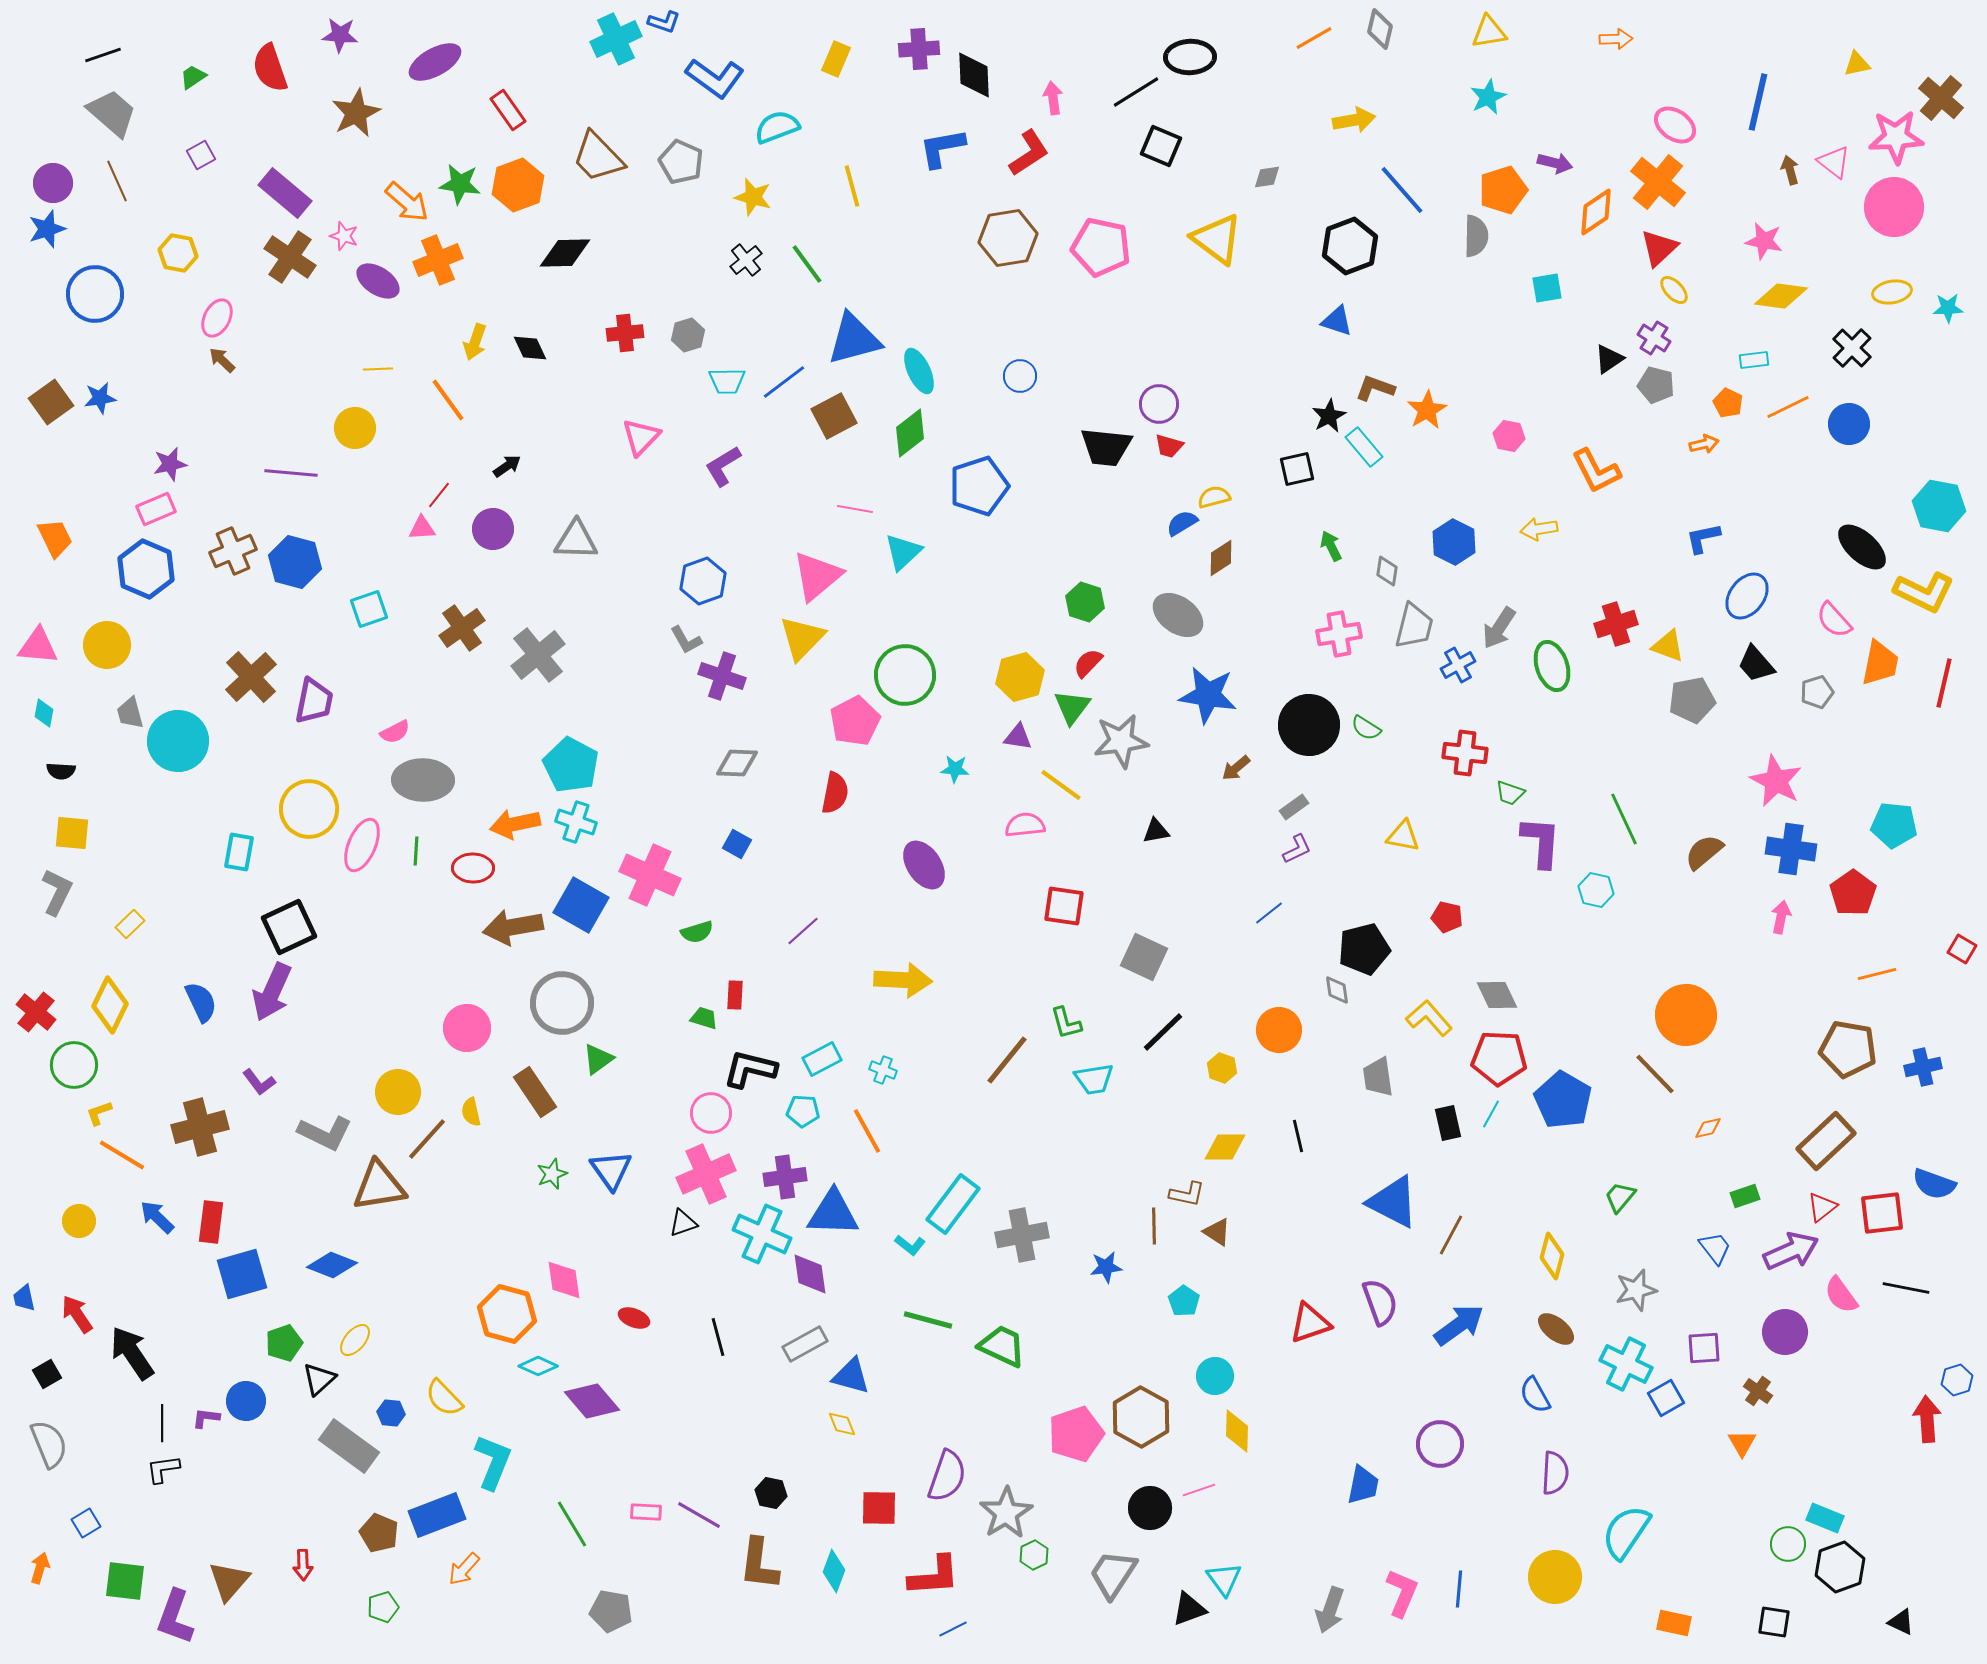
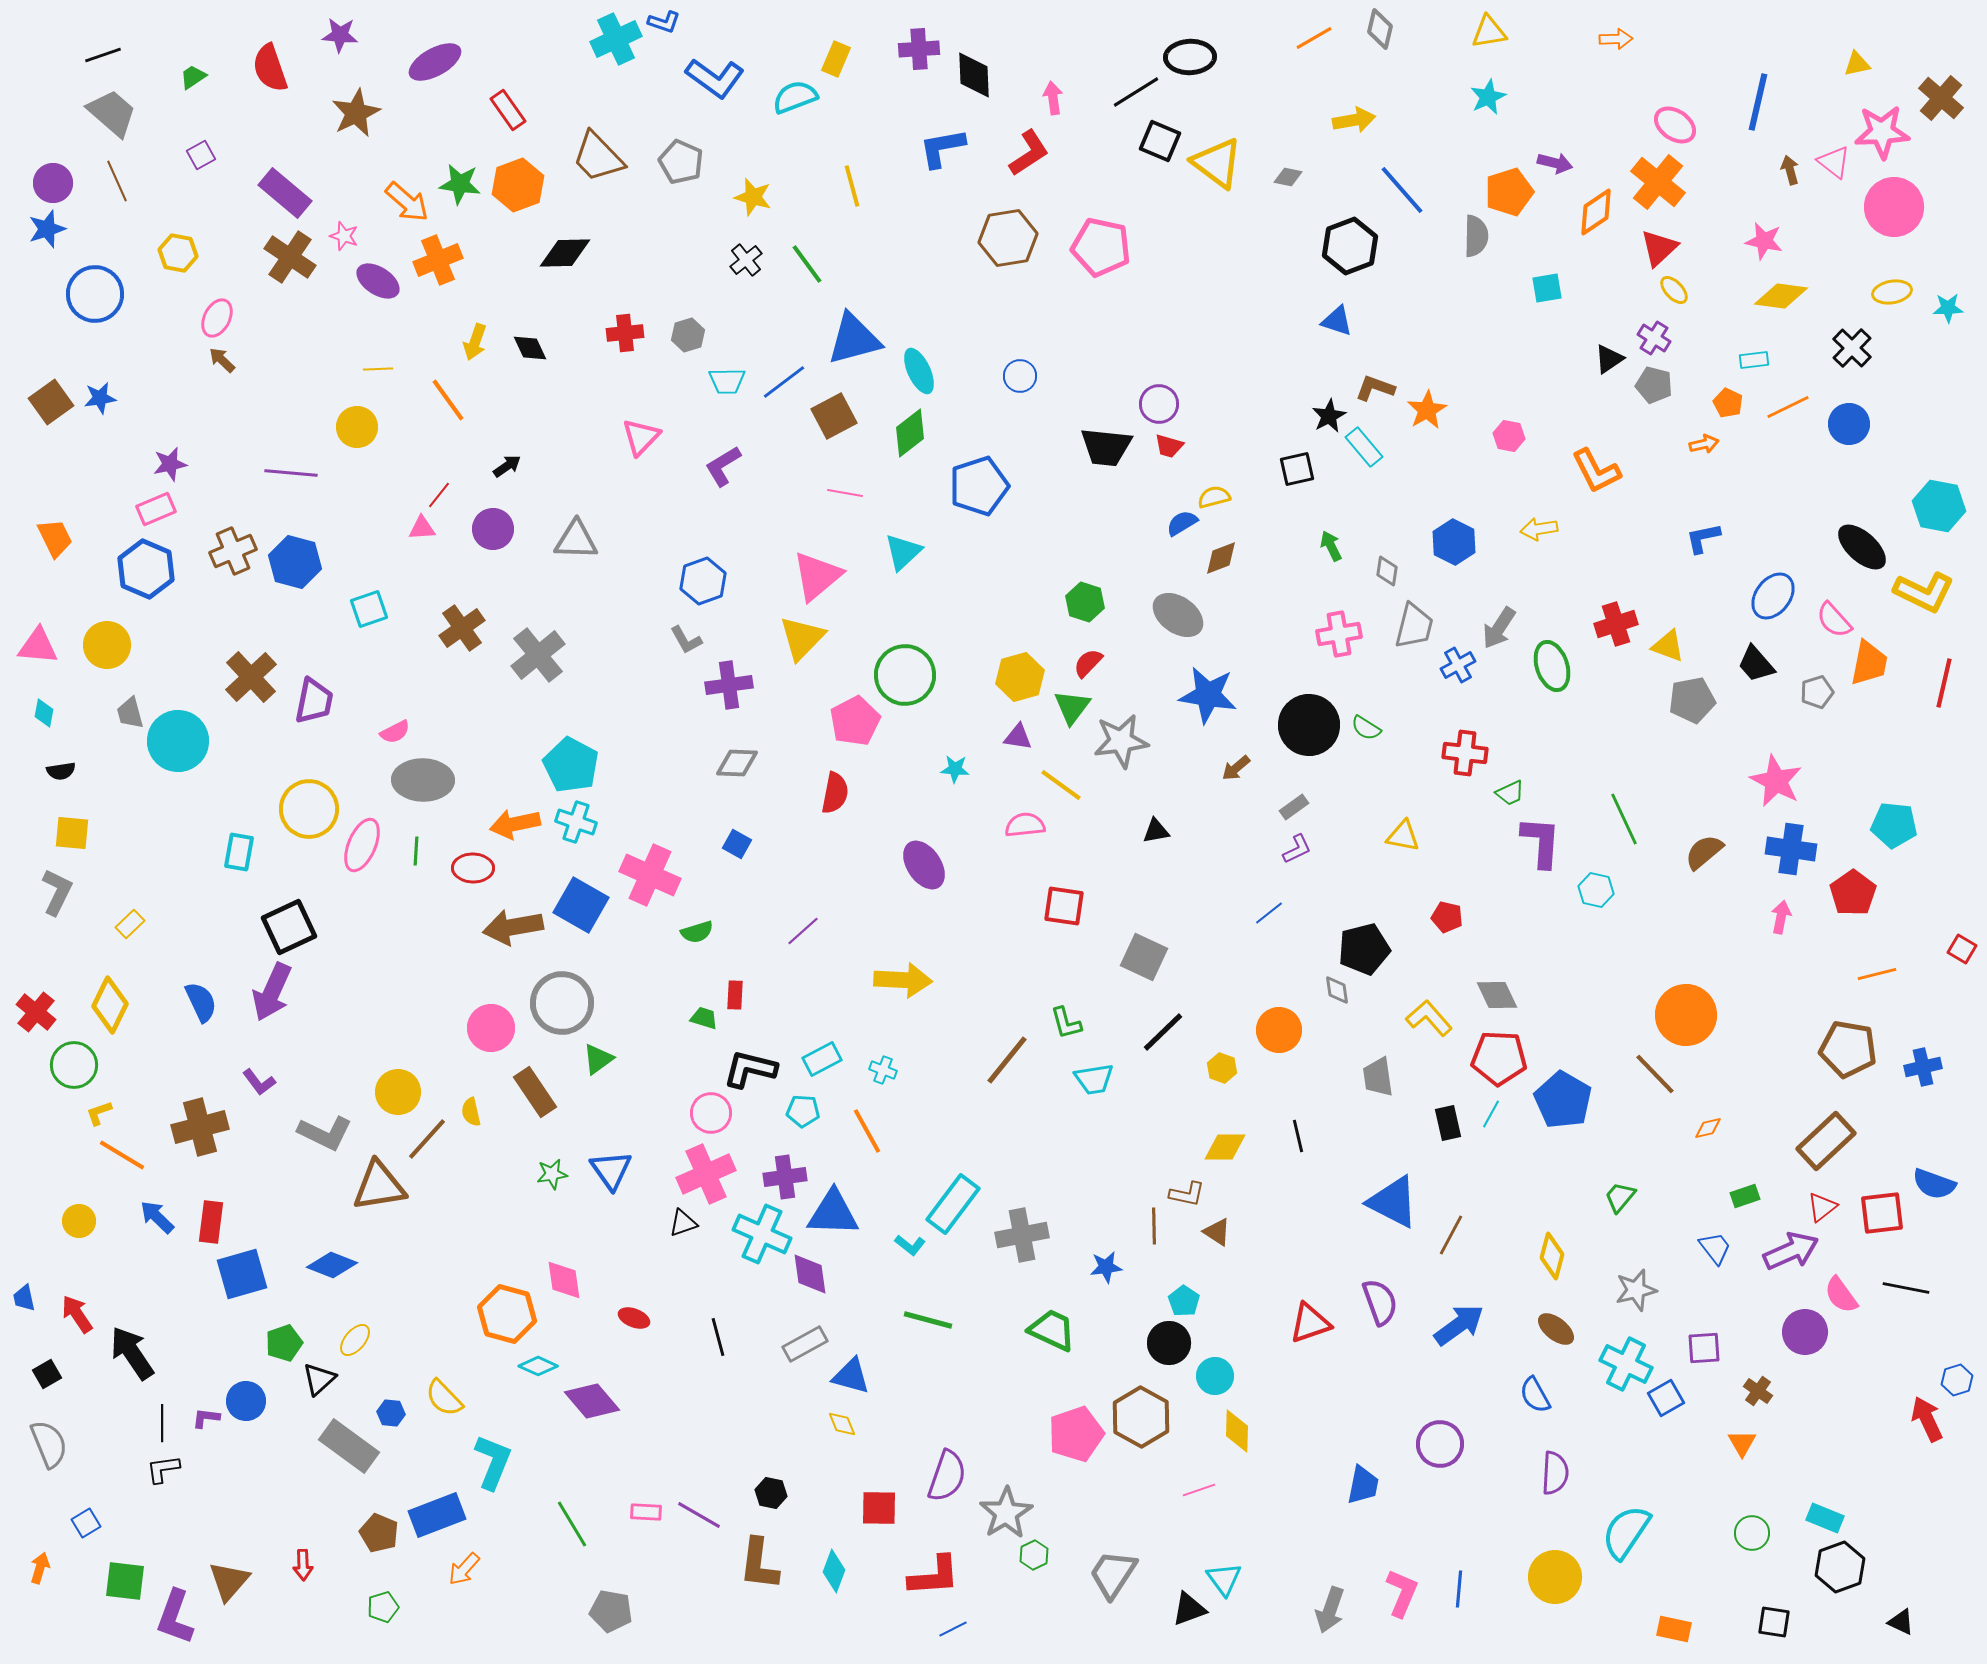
cyan semicircle at (777, 127): moved 18 px right, 30 px up
pink star at (1896, 137): moved 14 px left, 5 px up
black square at (1161, 146): moved 1 px left, 5 px up
gray diamond at (1267, 177): moved 21 px right; rotated 20 degrees clockwise
orange pentagon at (1503, 190): moved 6 px right, 2 px down
yellow triangle at (1217, 239): moved 76 px up
gray pentagon at (1656, 385): moved 2 px left
yellow circle at (355, 428): moved 2 px right, 1 px up
pink line at (855, 509): moved 10 px left, 16 px up
brown diamond at (1221, 558): rotated 12 degrees clockwise
blue ellipse at (1747, 596): moved 26 px right
orange trapezoid at (1880, 663): moved 11 px left
purple cross at (722, 676): moved 7 px right, 9 px down; rotated 27 degrees counterclockwise
black semicircle at (61, 771): rotated 12 degrees counterclockwise
green trapezoid at (1510, 793): rotated 44 degrees counterclockwise
pink circle at (467, 1028): moved 24 px right
green star at (552, 1174): rotated 12 degrees clockwise
purple circle at (1785, 1332): moved 20 px right
green trapezoid at (1002, 1346): moved 50 px right, 16 px up
red arrow at (1927, 1419): rotated 21 degrees counterclockwise
black circle at (1150, 1508): moved 19 px right, 165 px up
green circle at (1788, 1544): moved 36 px left, 11 px up
orange rectangle at (1674, 1623): moved 6 px down
